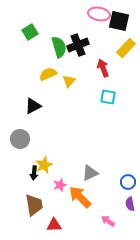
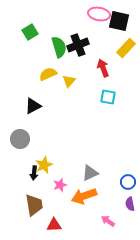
orange arrow: moved 4 px right, 1 px up; rotated 65 degrees counterclockwise
